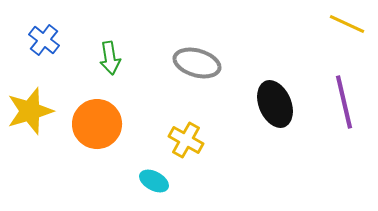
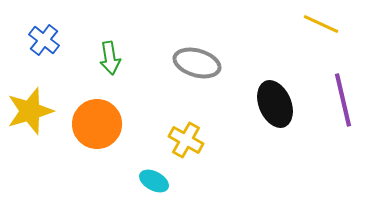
yellow line: moved 26 px left
purple line: moved 1 px left, 2 px up
